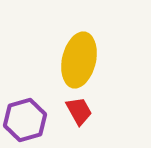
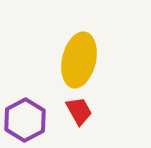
purple hexagon: rotated 12 degrees counterclockwise
